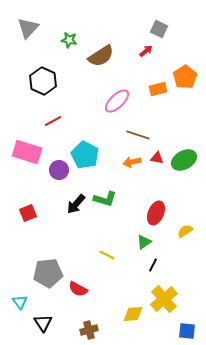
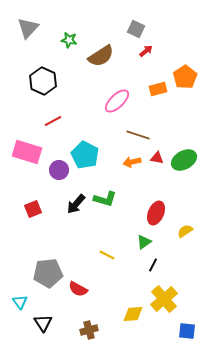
gray square: moved 23 px left
red square: moved 5 px right, 4 px up
